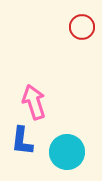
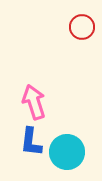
blue L-shape: moved 9 px right, 1 px down
